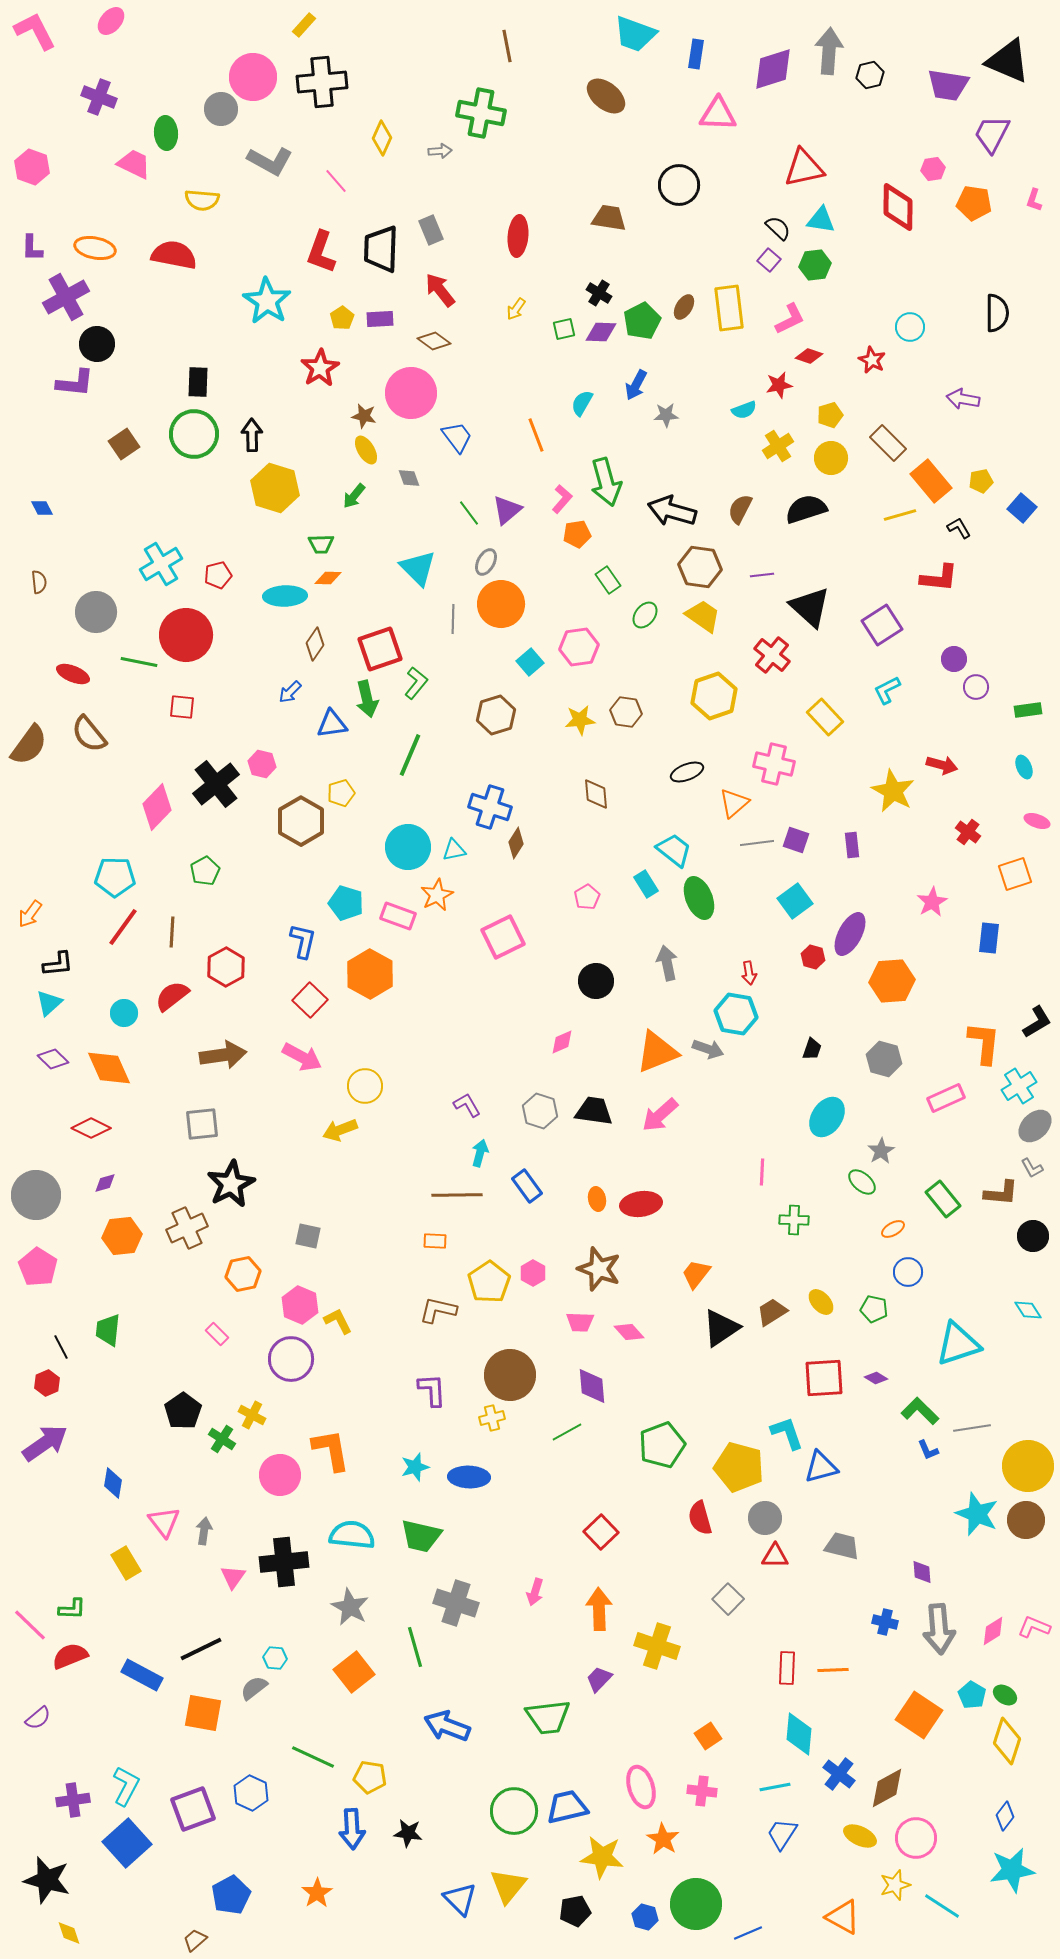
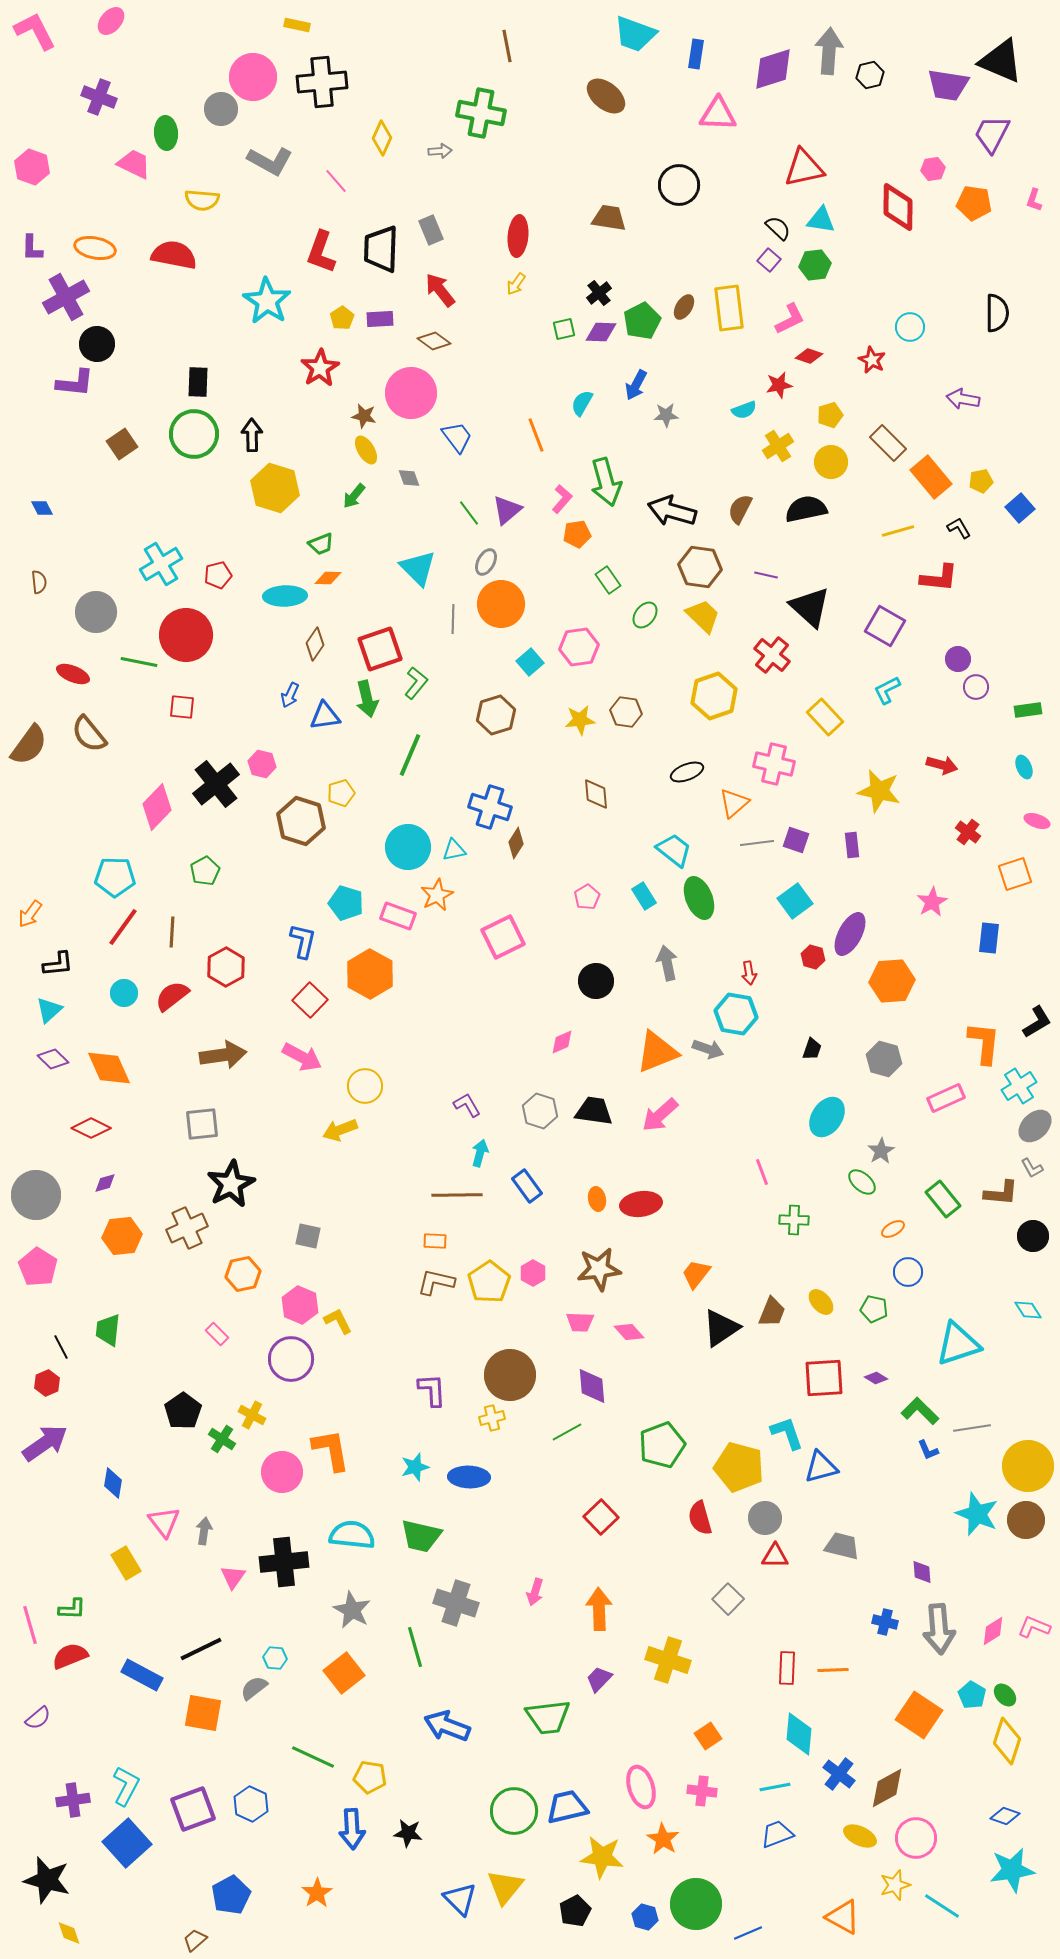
yellow rectangle at (304, 25): moved 7 px left; rotated 60 degrees clockwise
black triangle at (1008, 61): moved 7 px left
black cross at (599, 293): rotated 20 degrees clockwise
yellow arrow at (516, 309): moved 25 px up
brown square at (124, 444): moved 2 px left
yellow circle at (831, 458): moved 4 px down
orange rectangle at (931, 481): moved 4 px up
blue square at (1022, 508): moved 2 px left; rotated 8 degrees clockwise
black semicircle at (806, 509): rotated 6 degrees clockwise
yellow line at (900, 515): moved 2 px left, 16 px down
green trapezoid at (321, 544): rotated 20 degrees counterclockwise
purple line at (762, 575): moved 4 px right; rotated 20 degrees clockwise
yellow trapezoid at (703, 616): rotated 9 degrees clockwise
purple square at (882, 625): moved 3 px right, 1 px down; rotated 27 degrees counterclockwise
purple circle at (954, 659): moved 4 px right
blue arrow at (290, 692): moved 3 px down; rotated 20 degrees counterclockwise
blue triangle at (332, 724): moved 7 px left, 8 px up
yellow star at (893, 791): moved 14 px left; rotated 15 degrees counterclockwise
brown hexagon at (301, 821): rotated 12 degrees counterclockwise
cyan rectangle at (646, 884): moved 2 px left, 12 px down
cyan triangle at (49, 1003): moved 7 px down
cyan circle at (124, 1013): moved 20 px up
pink line at (762, 1172): rotated 24 degrees counterclockwise
brown star at (599, 1269): rotated 27 degrees counterclockwise
brown L-shape at (438, 1310): moved 2 px left, 28 px up
brown trapezoid at (772, 1312): rotated 144 degrees clockwise
pink circle at (280, 1475): moved 2 px right, 3 px up
red square at (601, 1532): moved 15 px up
gray star at (350, 1607): moved 2 px right, 3 px down
pink line at (30, 1625): rotated 30 degrees clockwise
yellow cross at (657, 1646): moved 11 px right, 14 px down
orange square at (354, 1672): moved 10 px left, 1 px down
green ellipse at (1005, 1695): rotated 15 degrees clockwise
blue hexagon at (251, 1793): moved 11 px down
blue diamond at (1005, 1816): rotated 72 degrees clockwise
blue trapezoid at (782, 1834): moved 5 px left; rotated 36 degrees clockwise
yellow triangle at (508, 1886): moved 3 px left, 1 px down
black pentagon at (575, 1911): rotated 16 degrees counterclockwise
